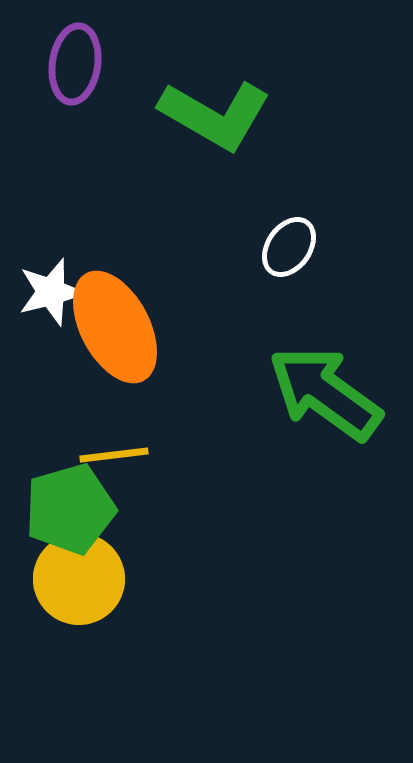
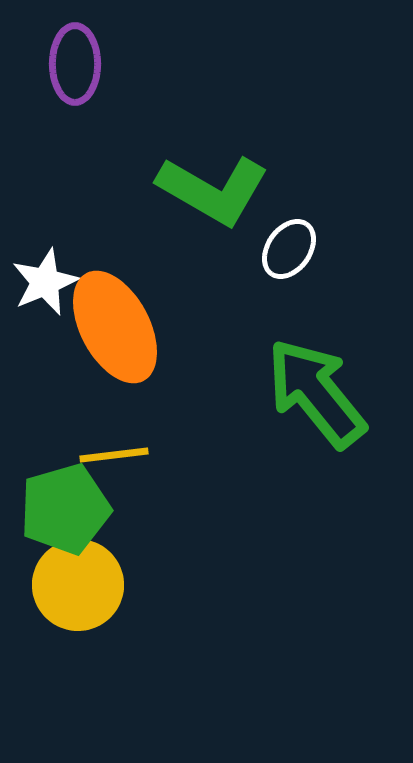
purple ellipse: rotated 8 degrees counterclockwise
green L-shape: moved 2 px left, 75 px down
white ellipse: moved 2 px down
white star: moved 6 px left, 10 px up; rotated 8 degrees counterclockwise
green arrow: moved 9 px left; rotated 15 degrees clockwise
green pentagon: moved 5 px left
yellow circle: moved 1 px left, 6 px down
